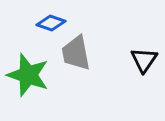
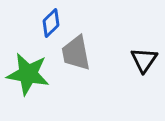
blue diamond: rotated 64 degrees counterclockwise
green star: moved 1 px up; rotated 9 degrees counterclockwise
